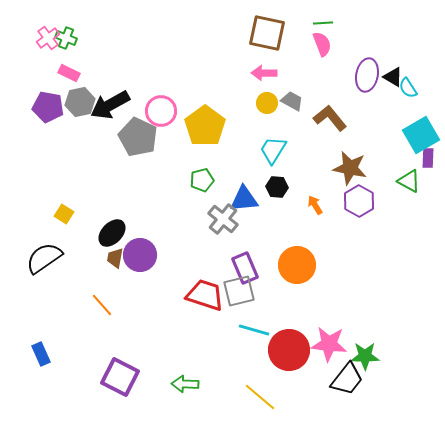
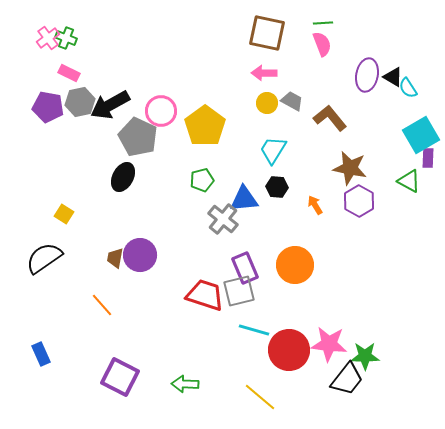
black ellipse at (112, 233): moved 11 px right, 56 px up; rotated 16 degrees counterclockwise
orange circle at (297, 265): moved 2 px left
